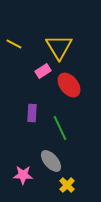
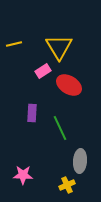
yellow line: rotated 42 degrees counterclockwise
red ellipse: rotated 20 degrees counterclockwise
gray ellipse: moved 29 px right; rotated 45 degrees clockwise
yellow cross: rotated 21 degrees clockwise
